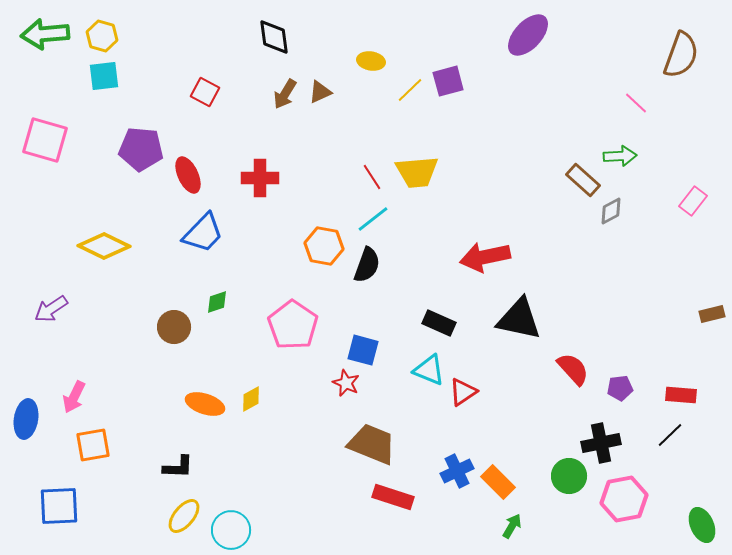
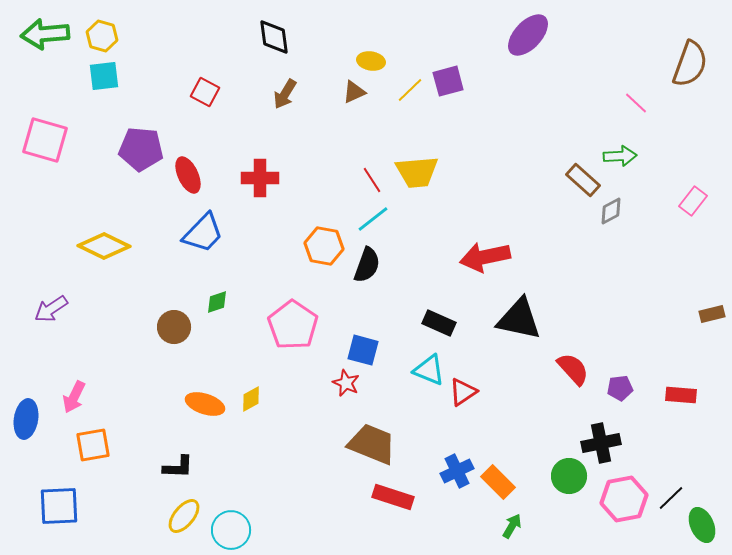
brown semicircle at (681, 55): moved 9 px right, 9 px down
brown triangle at (320, 92): moved 34 px right
red line at (372, 177): moved 3 px down
black line at (670, 435): moved 1 px right, 63 px down
